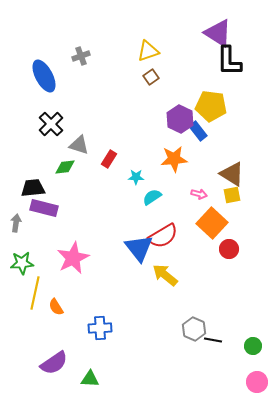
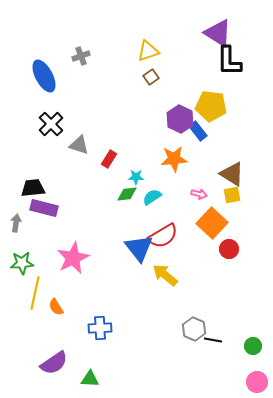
green diamond: moved 62 px right, 27 px down
